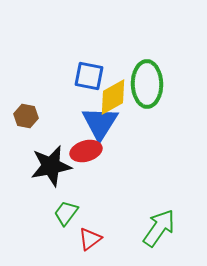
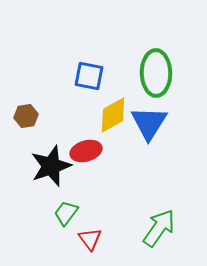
green ellipse: moved 9 px right, 11 px up
yellow diamond: moved 18 px down
brown hexagon: rotated 20 degrees counterclockwise
blue triangle: moved 49 px right
black star: rotated 9 degrees counterclockwise
red triangle: rotated 30 degrees counterclockwise
